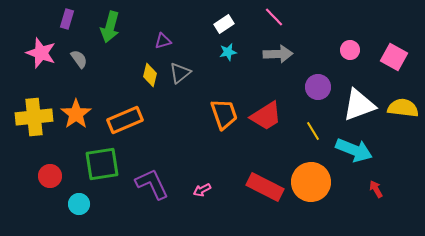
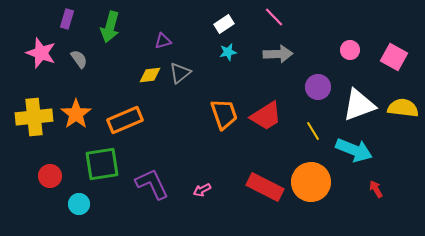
yellow diamond: rotated 70 degrees clockwise
